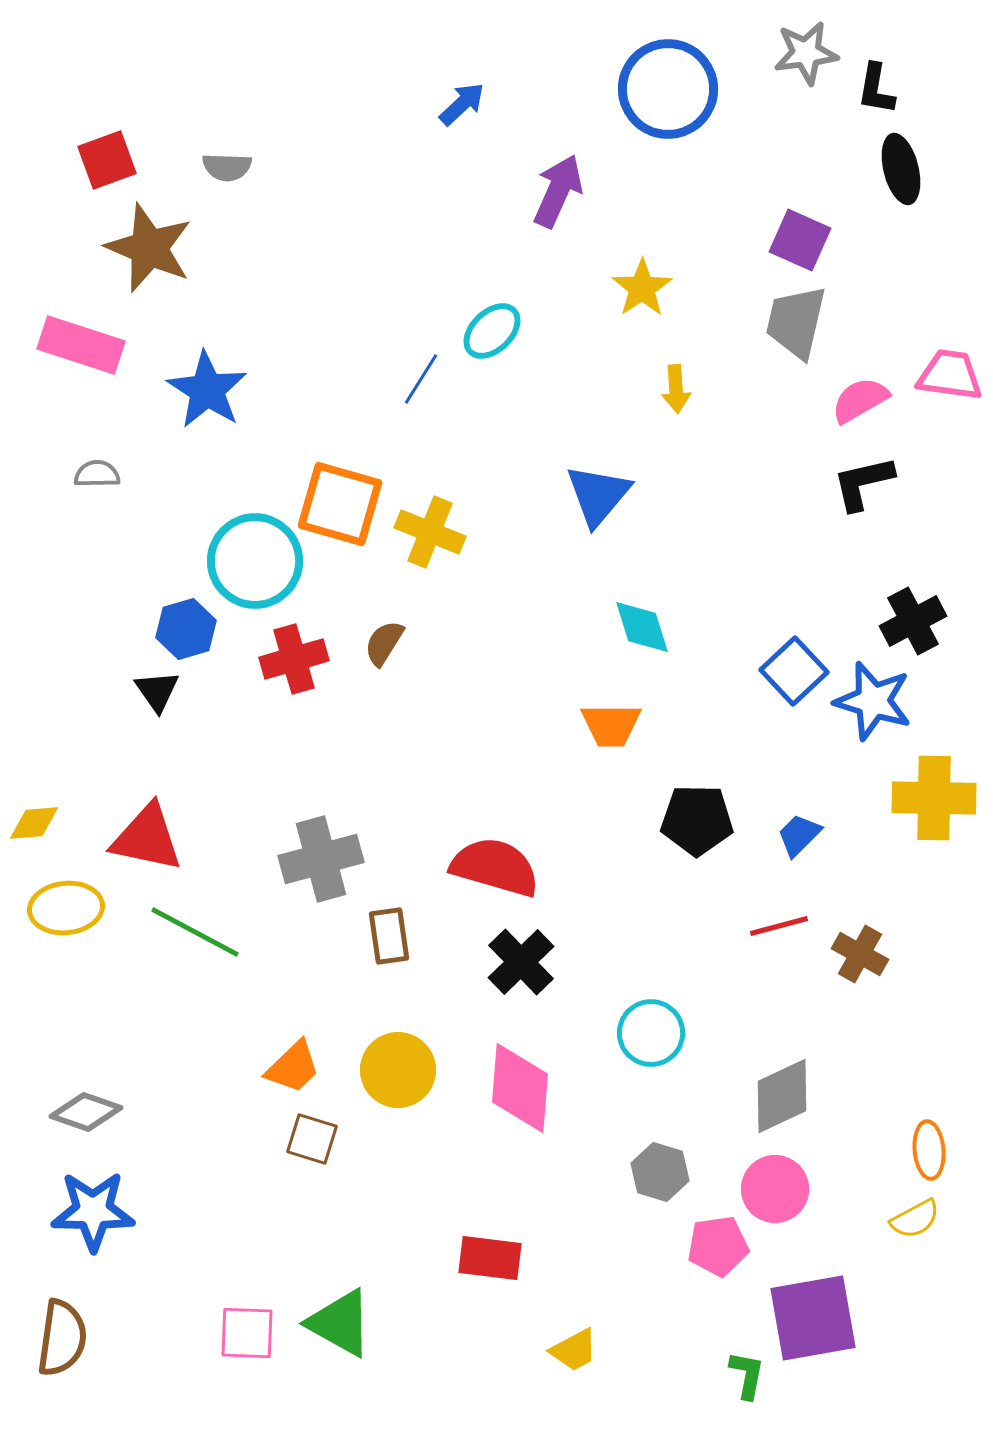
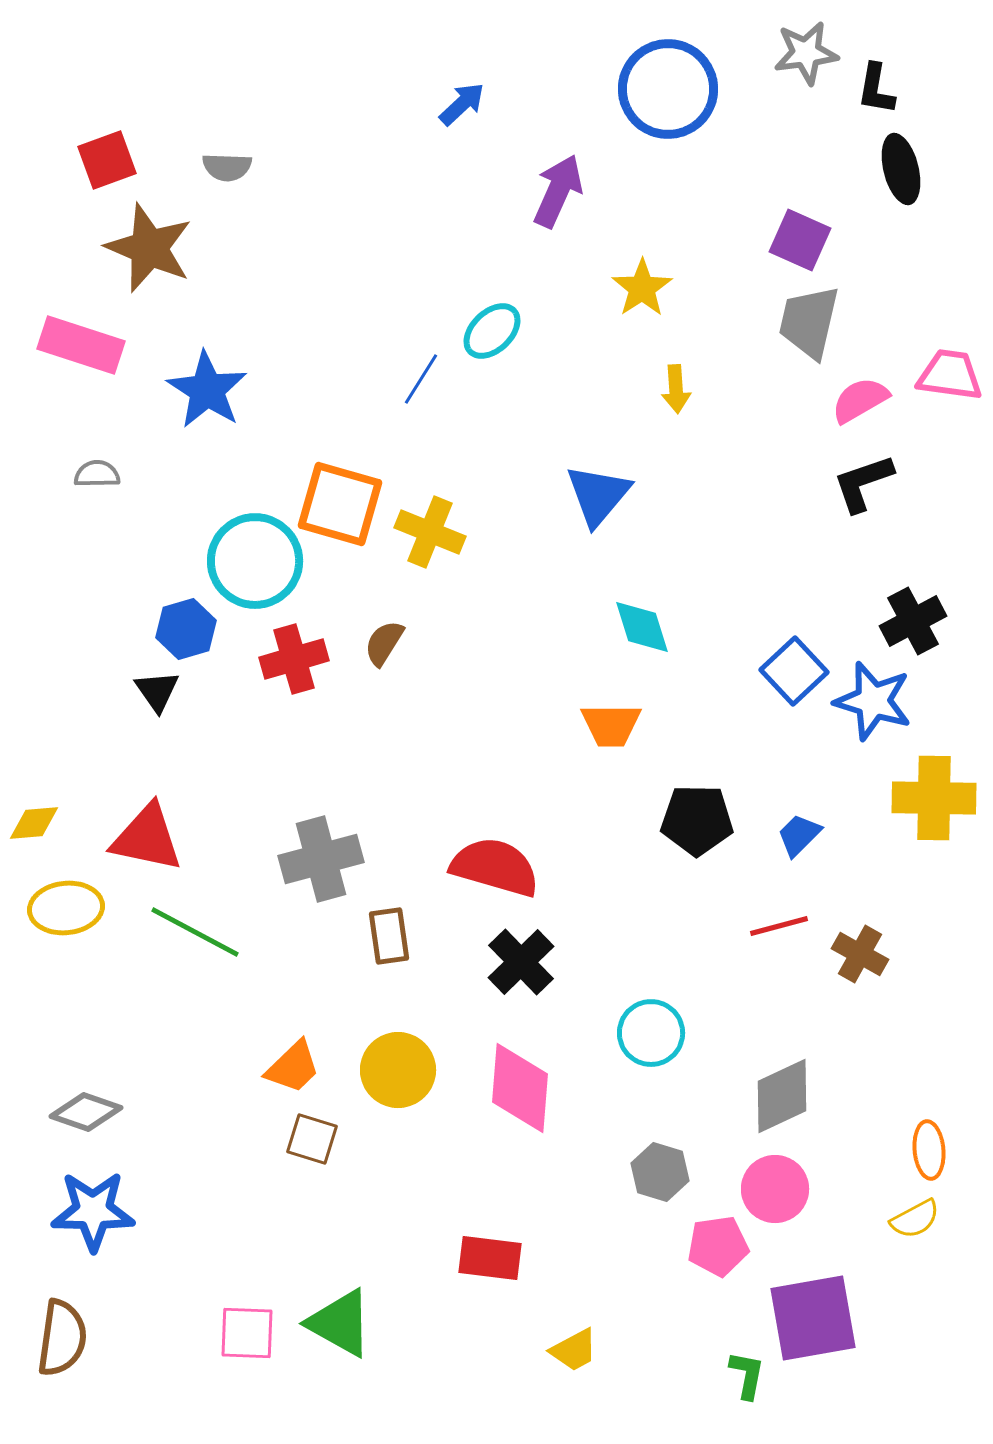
gray trapezoid at (796, 322): moved 13 px right
black L-shape at (863, 483): rotated 6 degrees counterclockwise
